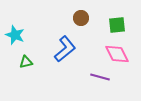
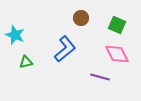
green square: rotated 30 degrees clockwise
